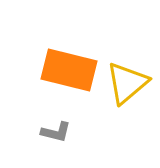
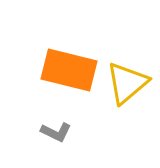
gray L-shape: rotated 12 degrees clockwise
